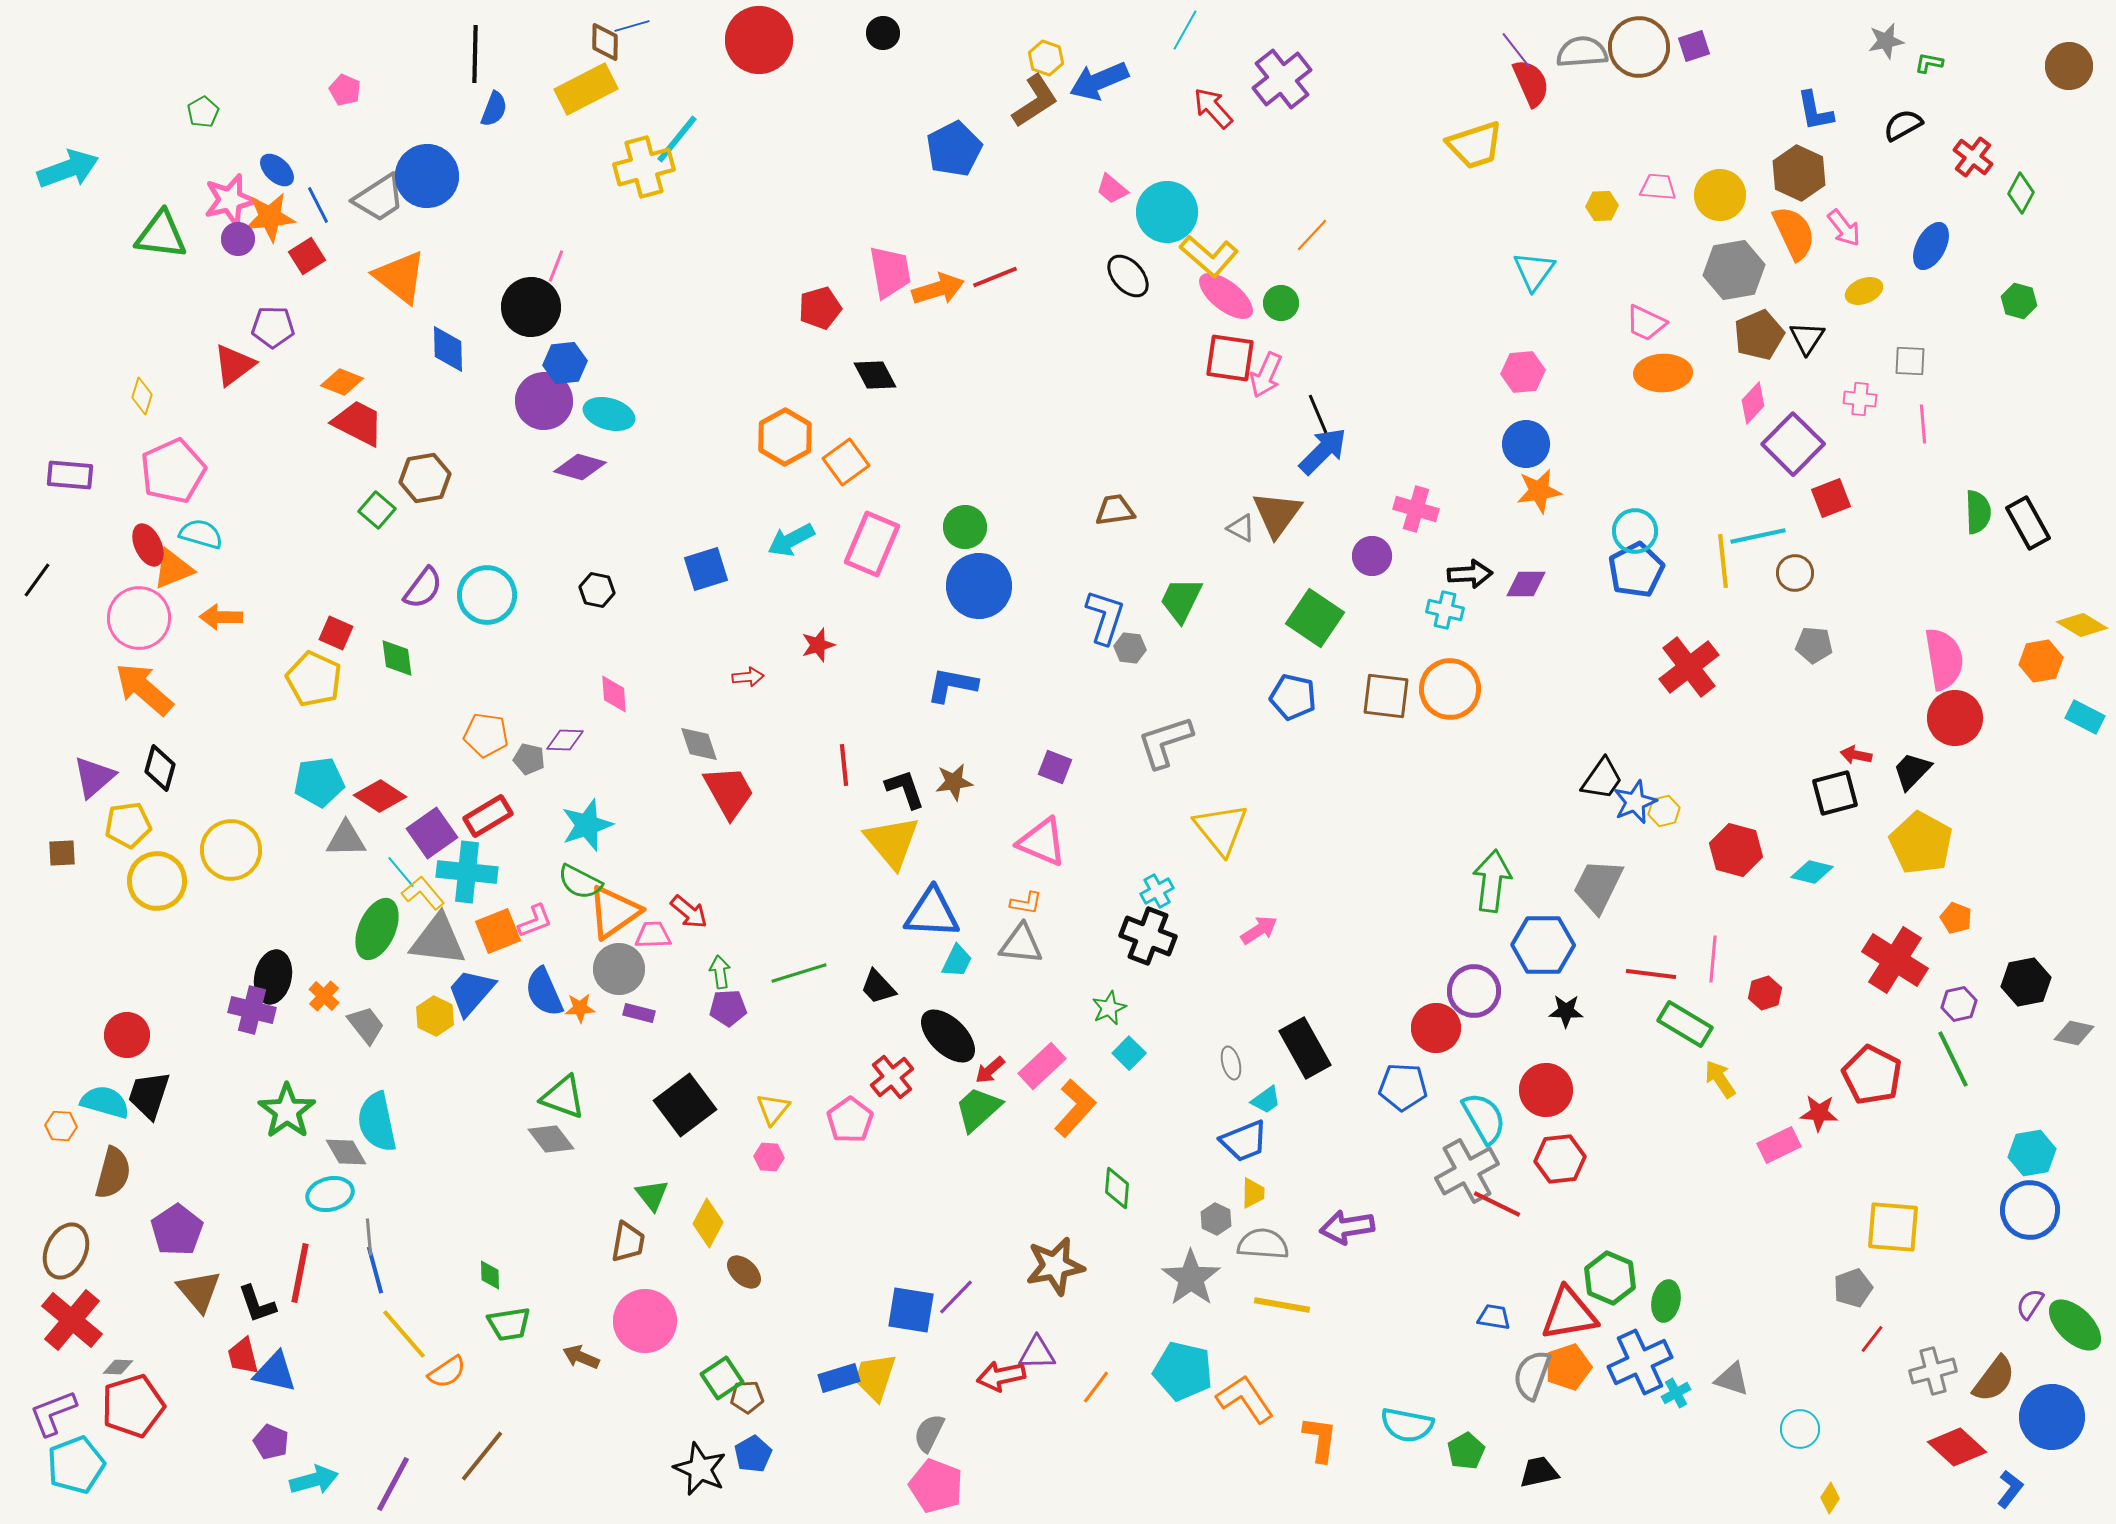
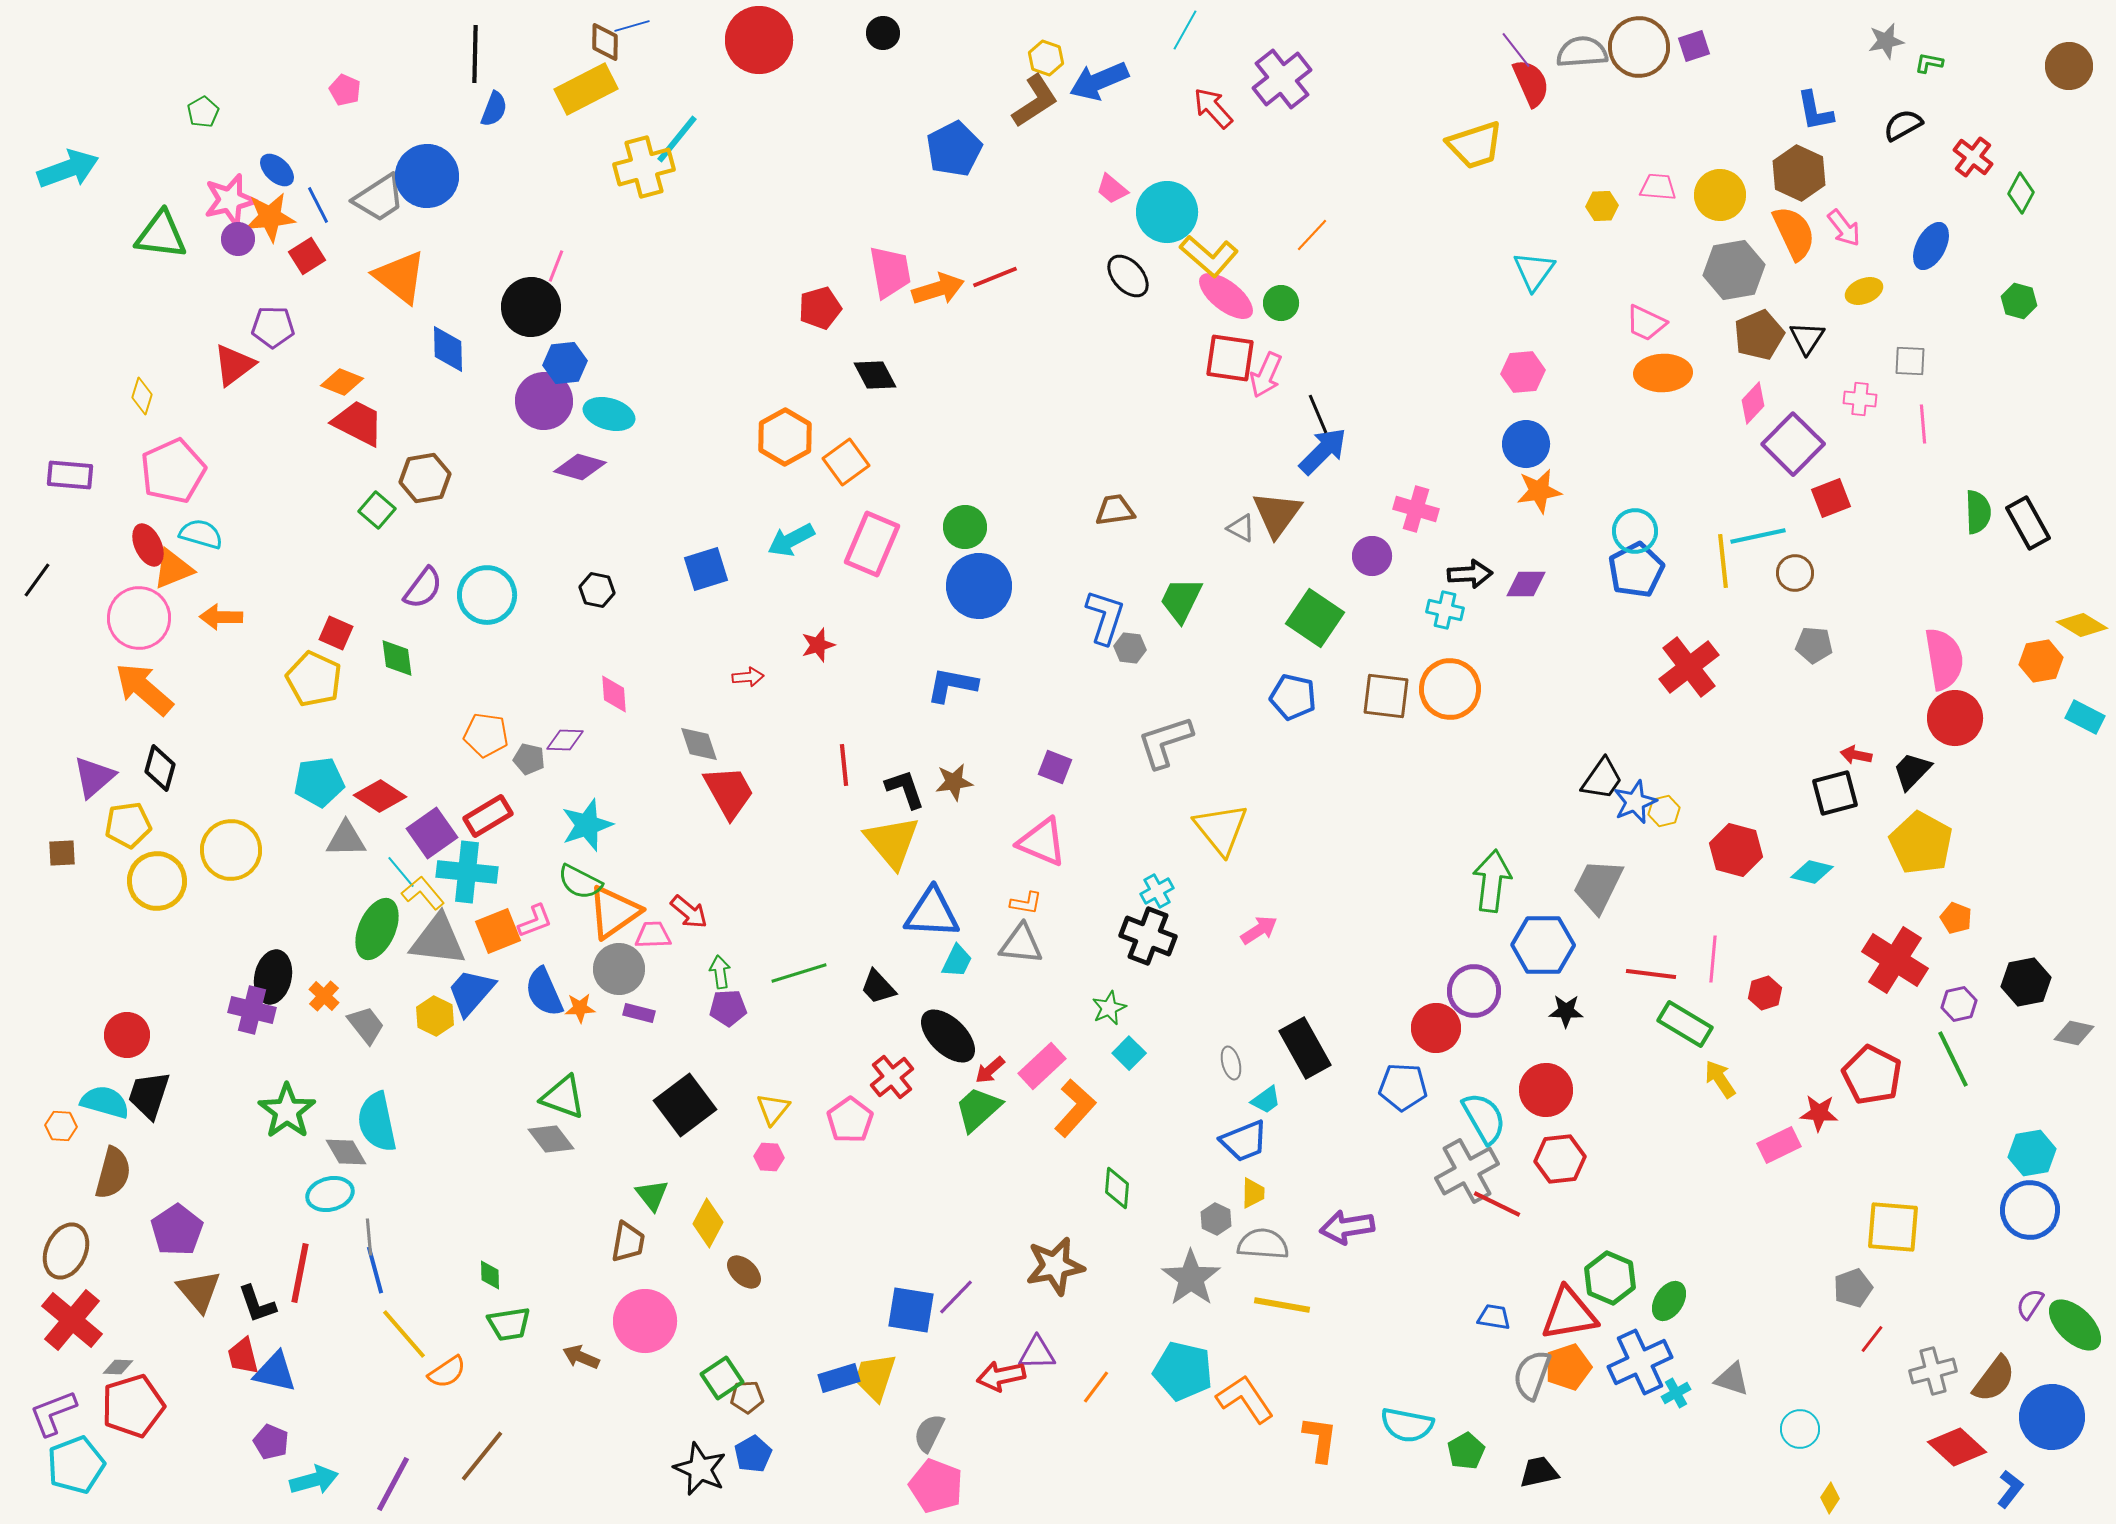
green ellipse at (1666, 1301): moved 3 px right; rotated 21 degrees clockwise
